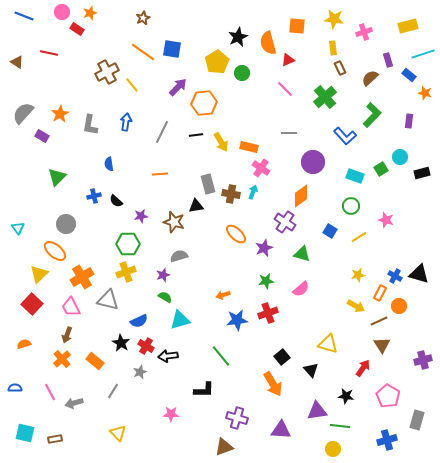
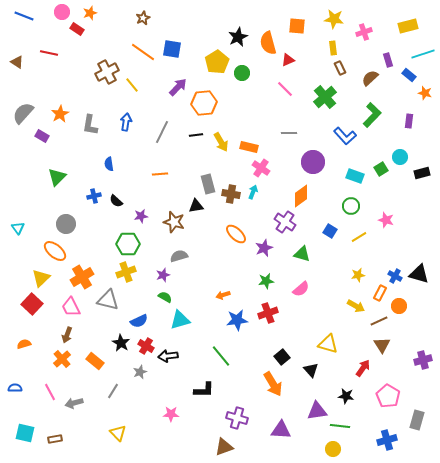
yellow triangle at (39, 274): moved 2 px right, 4 px down
